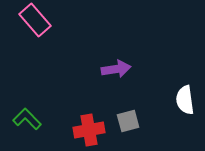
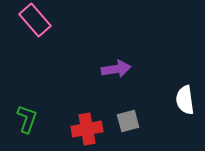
green L-shape: rotated 64 degrees clockwise
red cross: moved 2 px left, 1 px up
